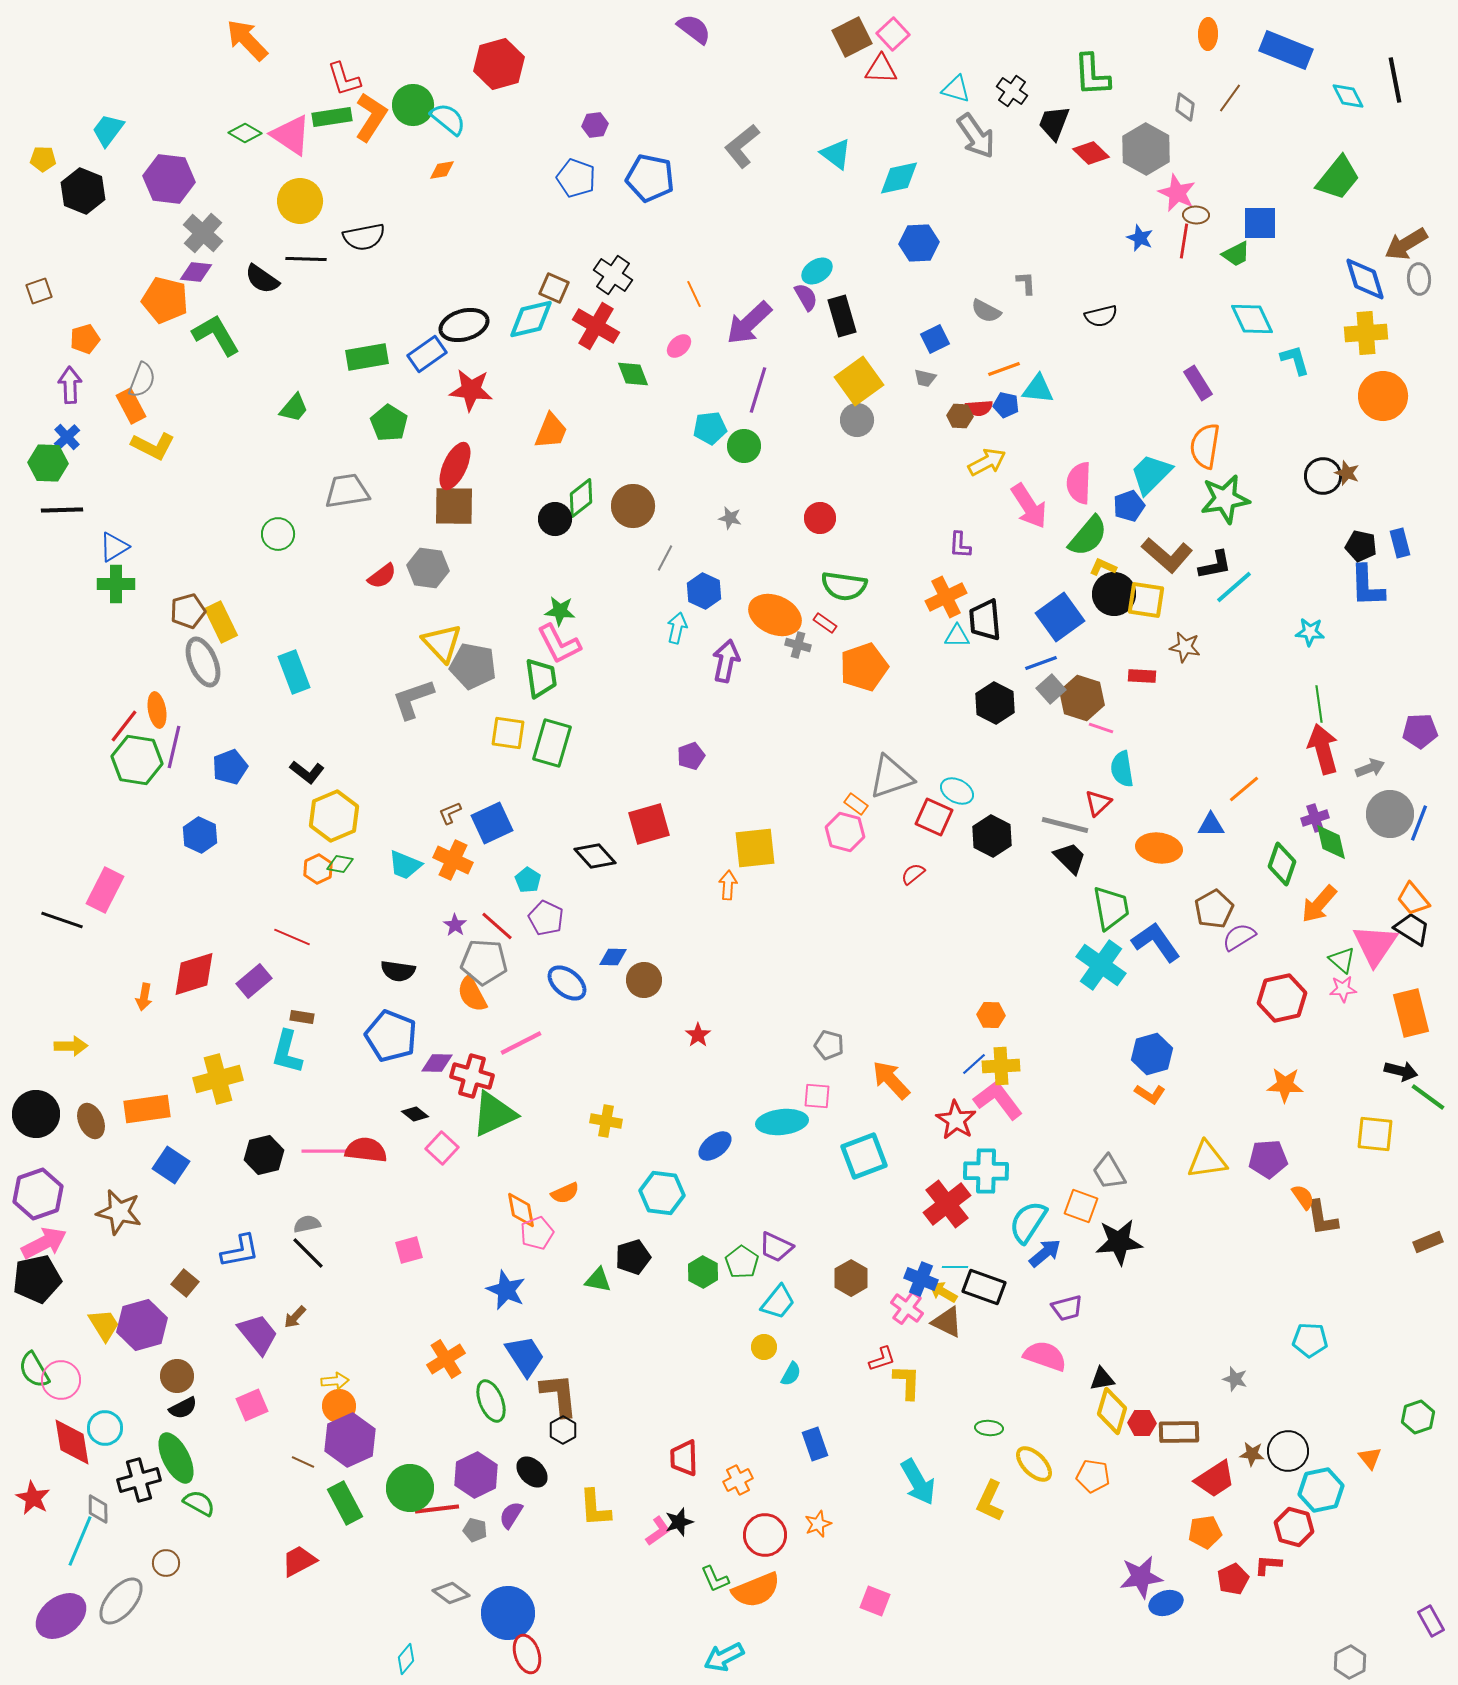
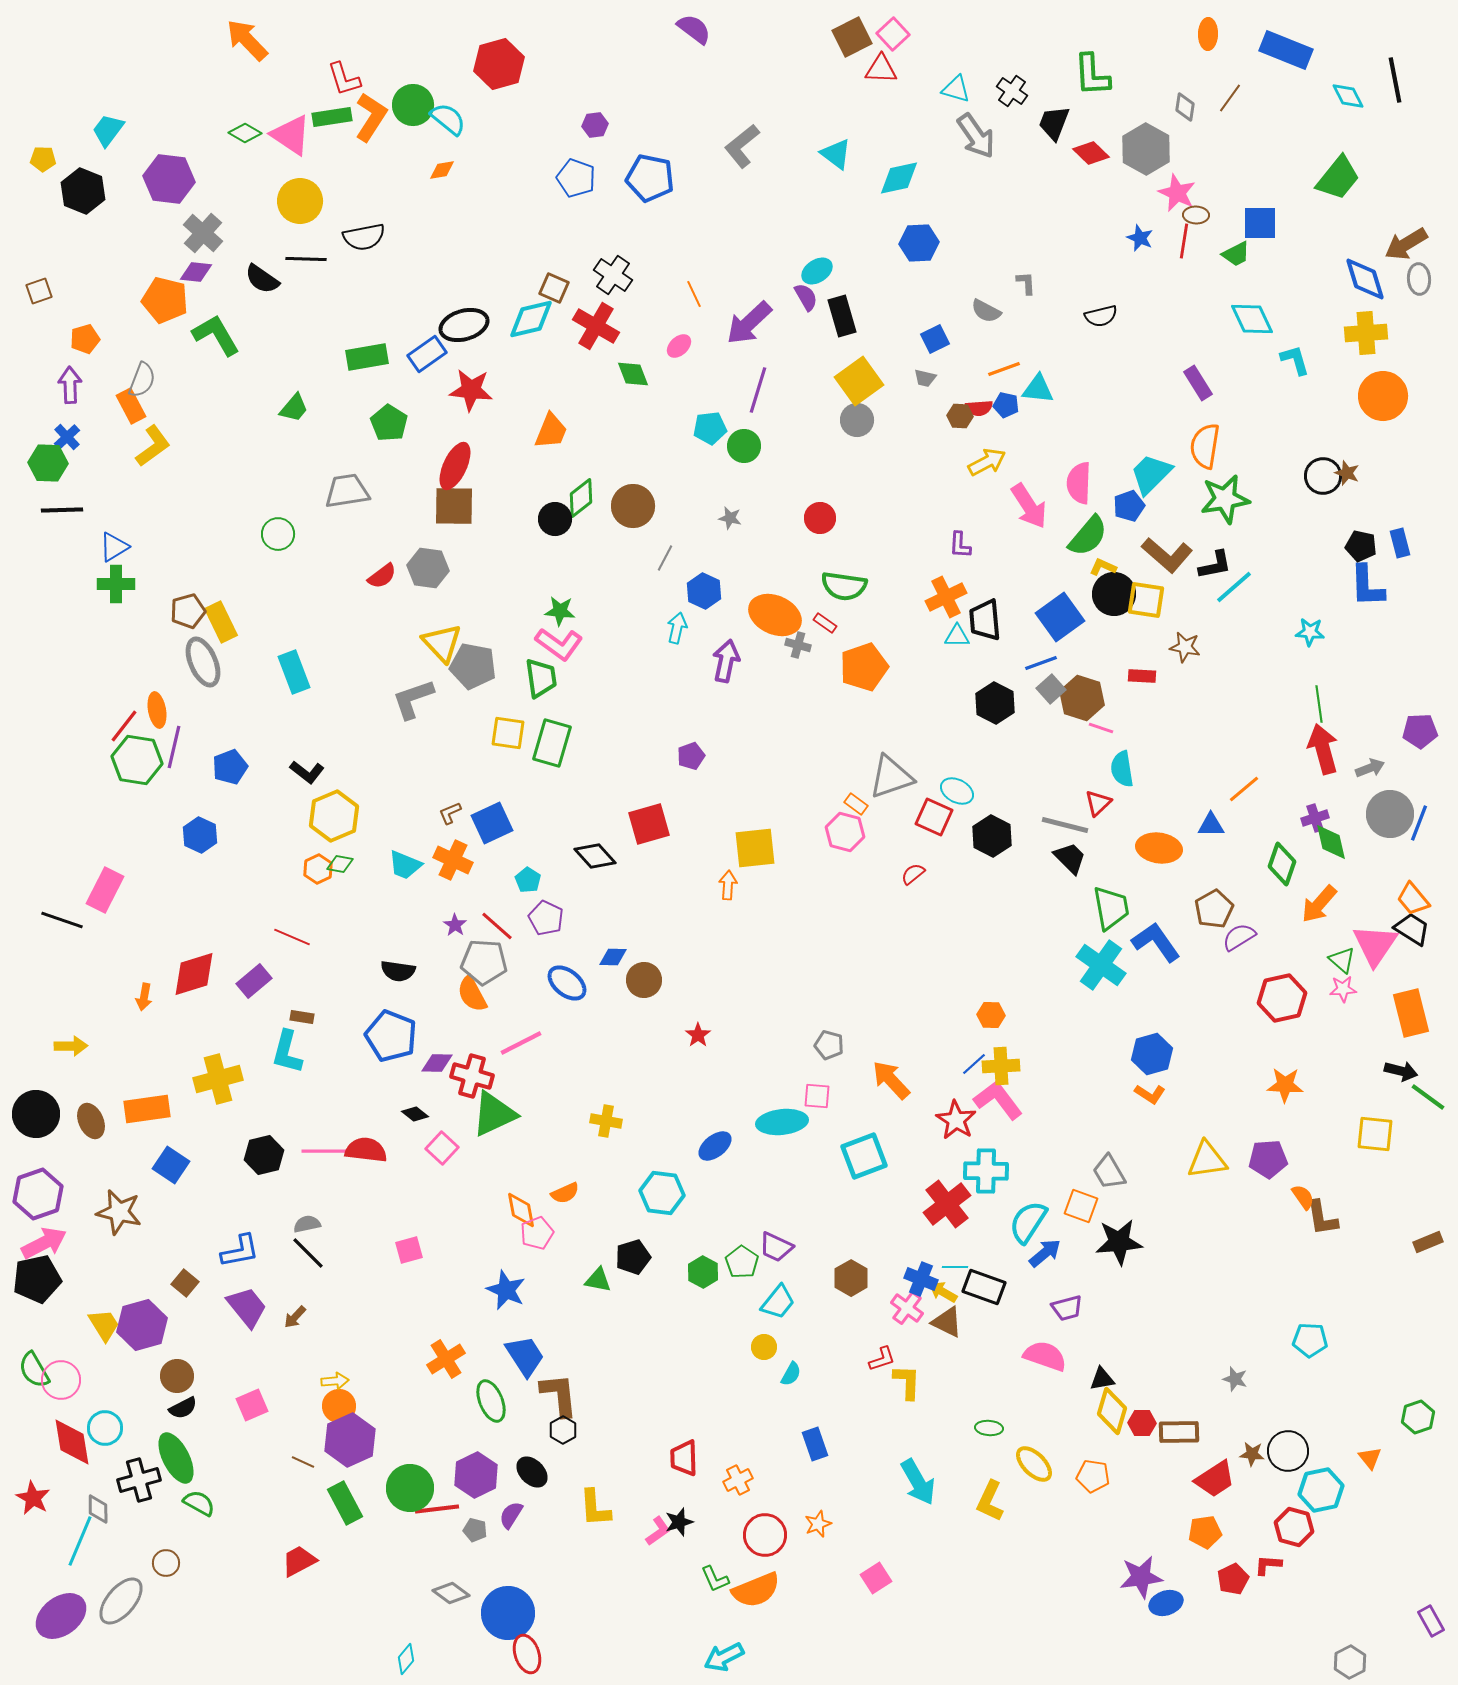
yellow L-shape at (153, 446): rotated 63 degrees counterclockwise
pink L-shape at (559, 644): rotated 27 degrees counterclockwise
purple trapezoid at (258, 1334): moved 11 px left, 27 px up
pink square at (875, 1601): moved 1 px right, 23 px up; rotated 36 degrees clockwise
